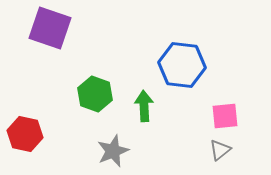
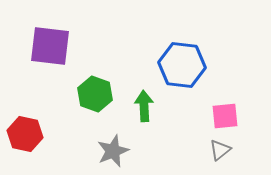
purple square: moved 18 px down; rotated 12 degrees counterclockwise
